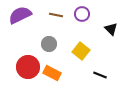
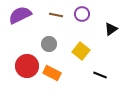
black triangle: rotated 40 degrees clockwise
red circle: moved 1 px left, 1 px up
